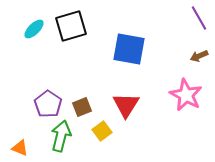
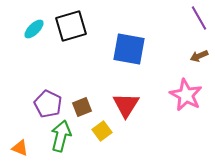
purple pentagon: rotated 8 degrees counterclockwise
